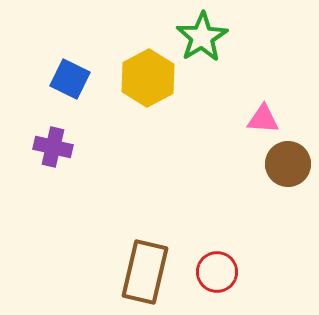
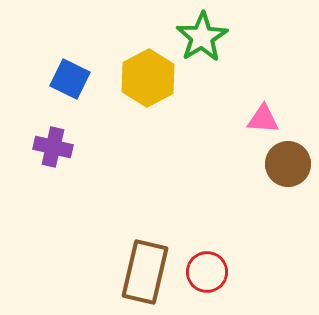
red circle: moved 10 px left
